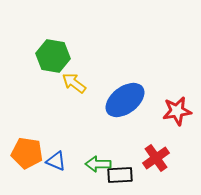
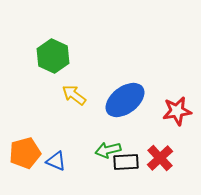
green hexagon: rotated 16 degrees clockwise
yellow arrow: moved 12 px down
orange pentagon: moved 2 px left; rotated 24 degrees counterclockwise
red cross: moved 4 px right; rotated 8 degrees counterclockwise
green arrow: moved 10 px right, 14 px up; rotated 15 degrees counterclockwise
black rectangle: moved 6 px right, 13 px up
